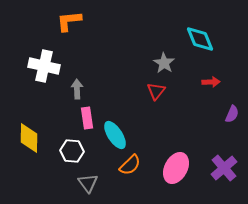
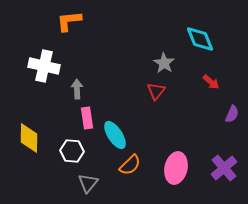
red arrow: rotated 42 degrees clockwise
pink ellipse: rotated 16 degrees counterclockwise
gray triangle: rotated 15 degrees clockwise
